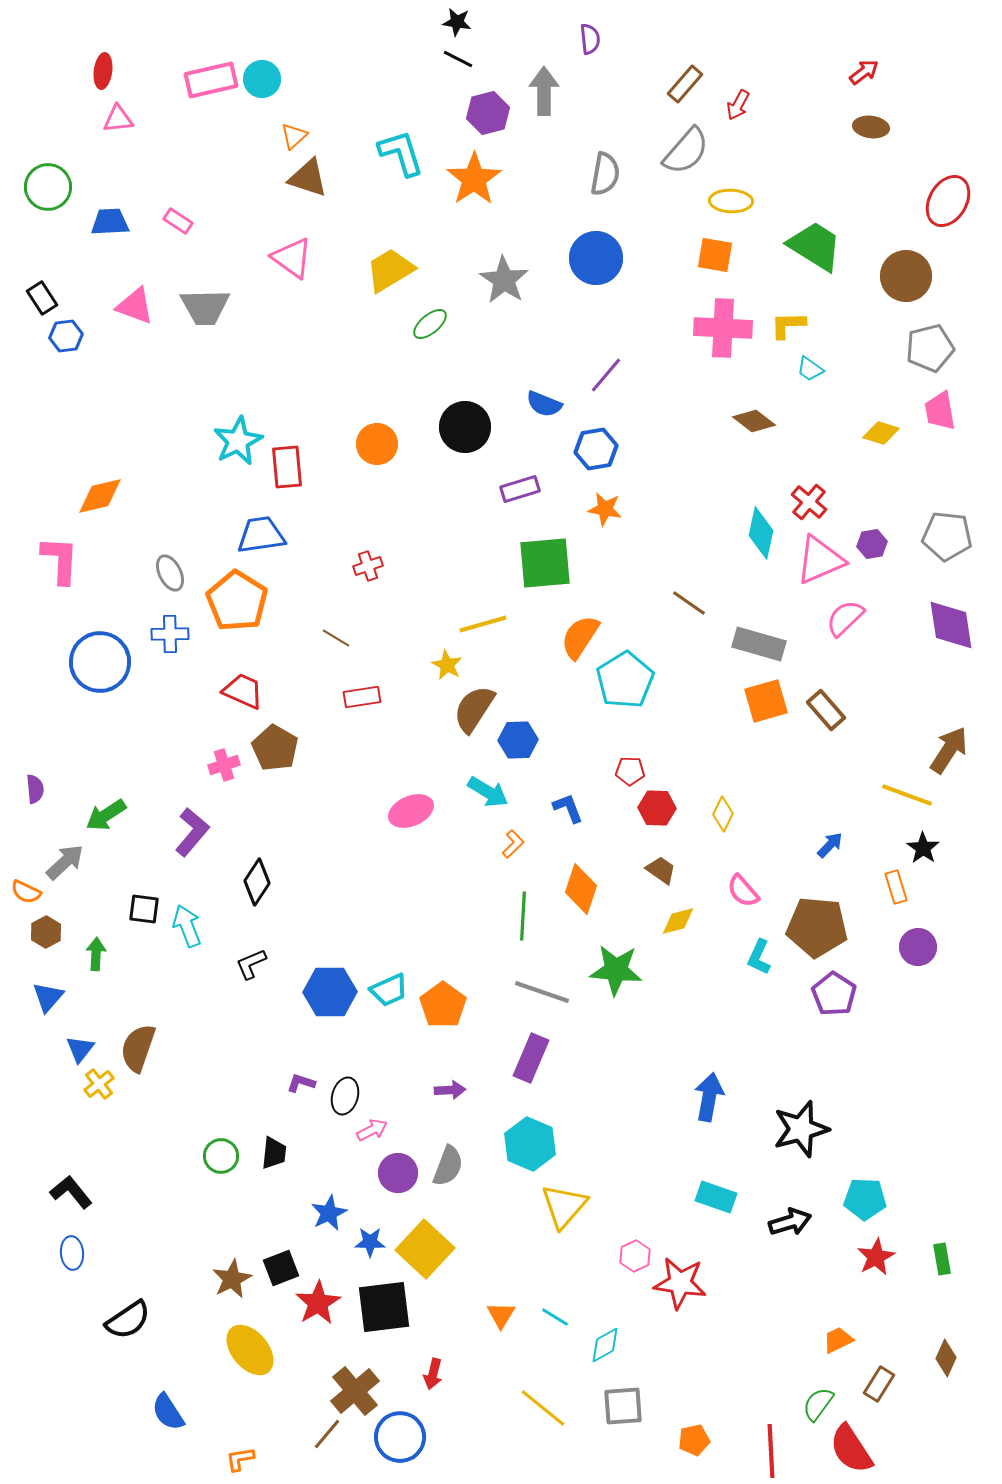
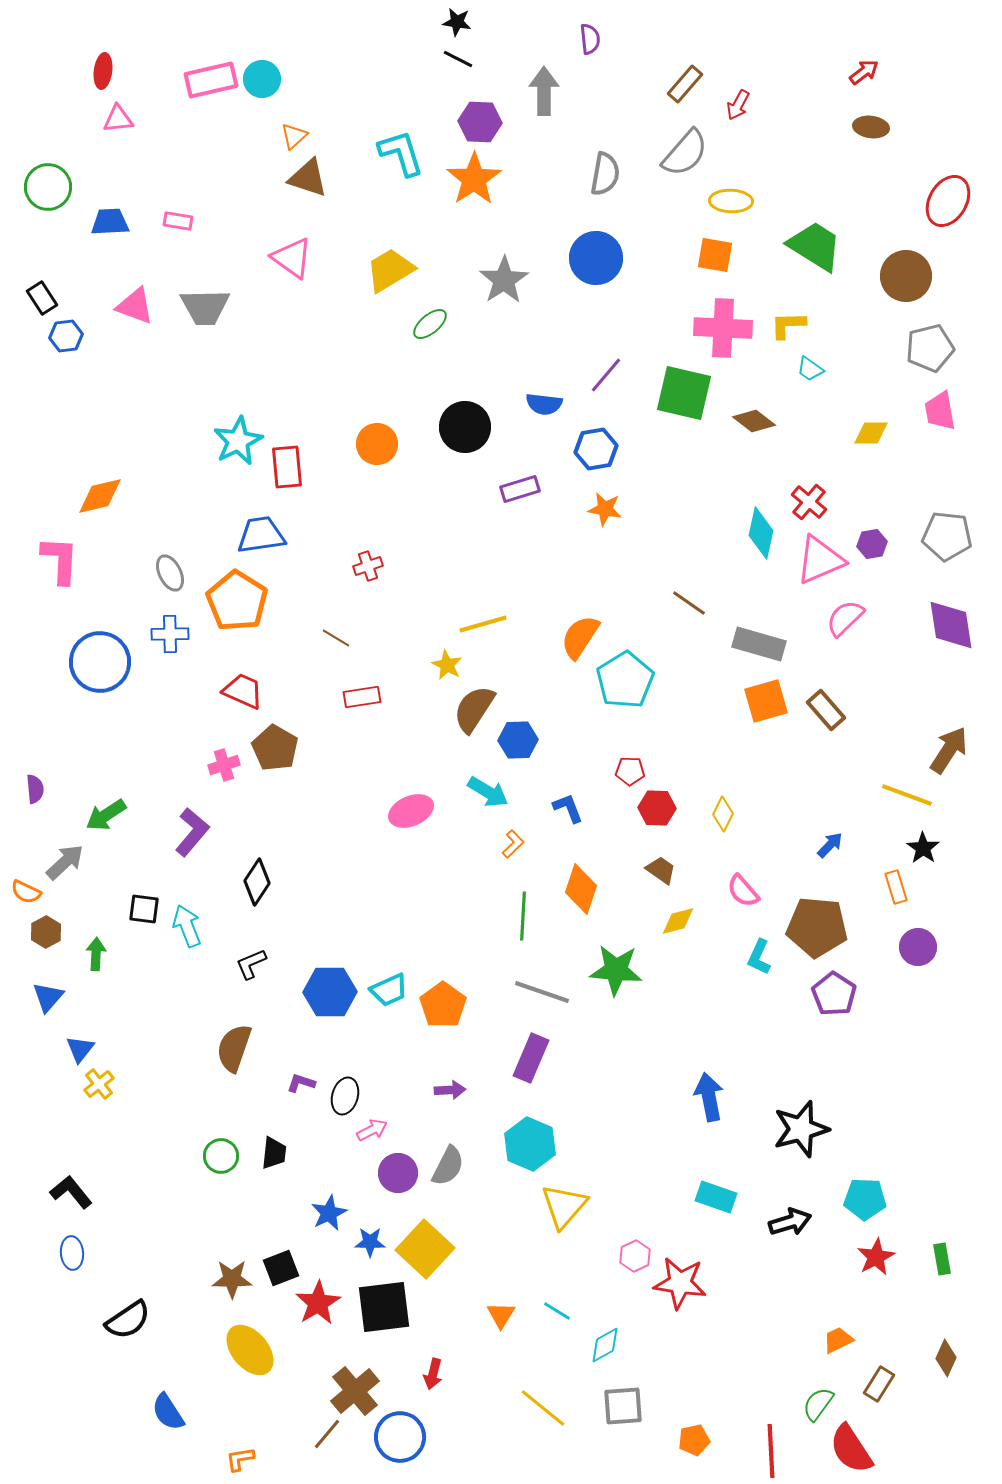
purple hexagon at (488, 113): moved 8 px left, 9 px down; rotated 18 degrees clockwise
gray semicircle at (686, 151): moved 1 px left, 2 px down
pink rectangle at (178, 221): rotated 24 degrees counterclockwise
gray star at (504, 280): rotated 6 degrees clockwise
blue semicircle at (544, 404): rotated 15 degrees counterclockwise
yellow diamond at (881, 433): moved 10 px left; rotated 18 degrees counterclockwise
green square at (545, 563): moved 139 px right, 170 px up; rotated 18 degrees clockwise
brown semicircle at (138, 1048): moved 96 px right
blue arrow at (709, 1097): rotated 21 degrees counterclockwise
gray semicircle at (448, 1166): rotated 6 degrees clockwise
brown star at (232, 1279): rotated 27 degrees clockwise
cyan line at (555, 1317): moved 2 px right, 6 px up
